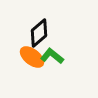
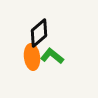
orange ellipse: rotated 45 degrees clockwise
